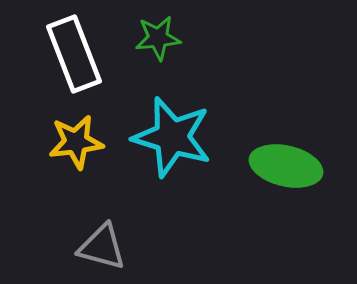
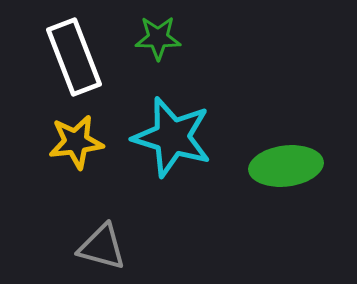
green star: rotated 6 degrees clockwise
white rectangle: moved 3 px down
green ellipse: rotated 20 degrees counterclockwise
